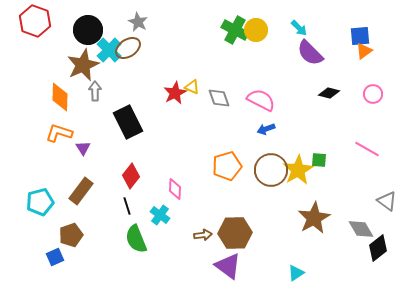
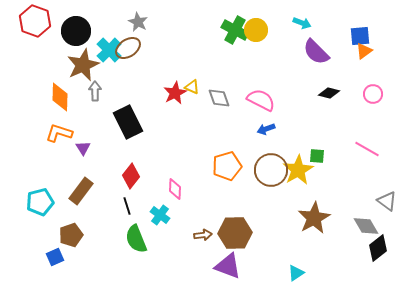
cyan arrow at (299, 28): moved 3 px right, 5 px up; rotated 24 degrees counterclockwise
black circle at (88, 30): moved 12 px left, 1 px down
purple semicircle at (310, 53): moved 6 px right, 1 px up
green square at (319, 160): moved 2 px left, 4 px up
gray diamond at (361, 229): moved 5 px right, 3 px up
purple triangle at (228, 266): rotated 16 degrees counterclockwise
